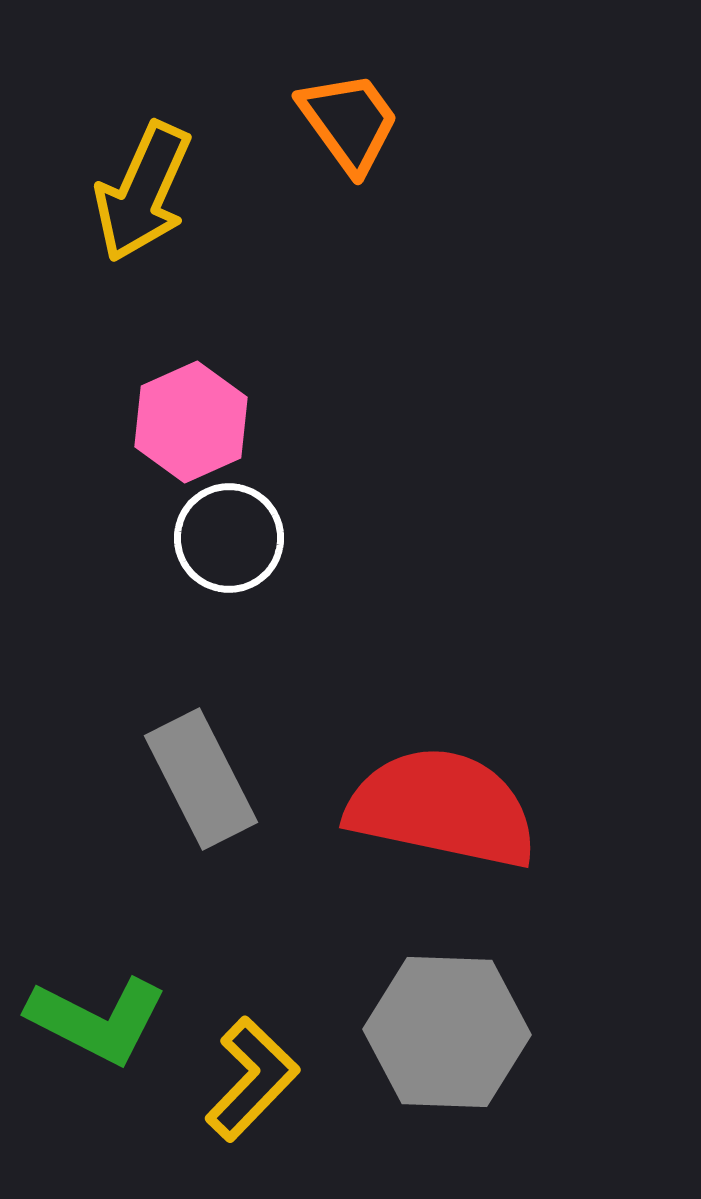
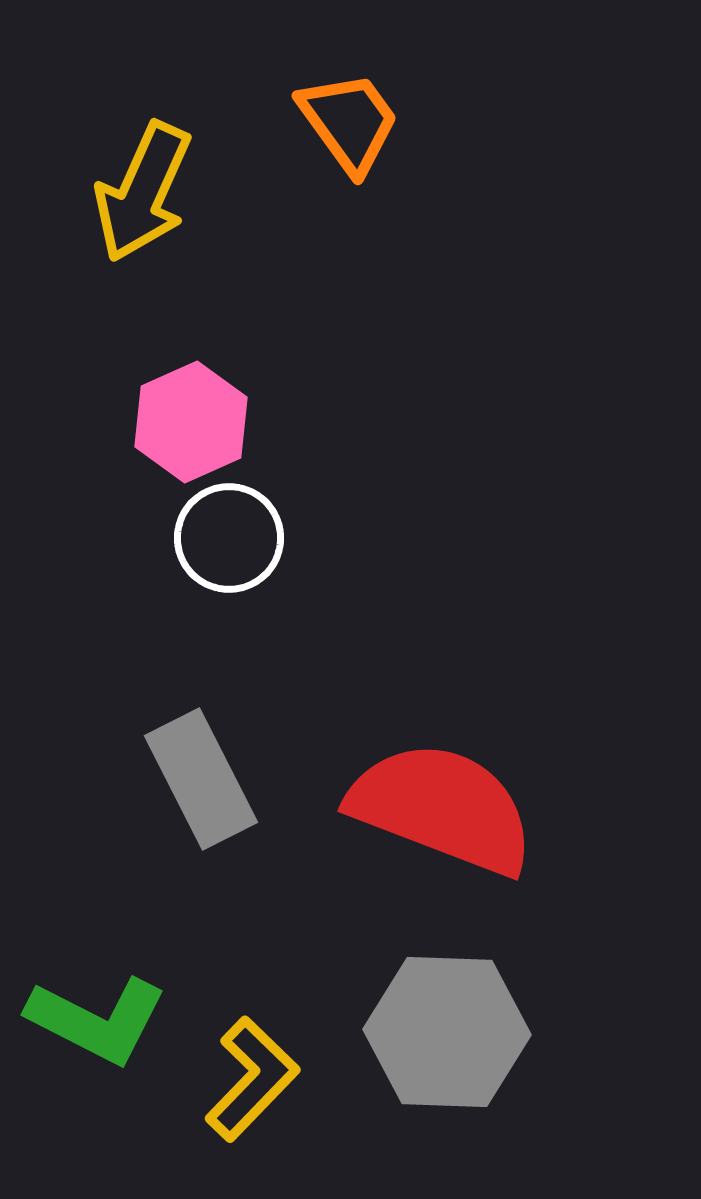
red semicircle: rotated 9 degrees clockwise
